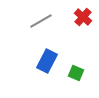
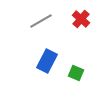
red cross: moved 2 px left, 2 px down
